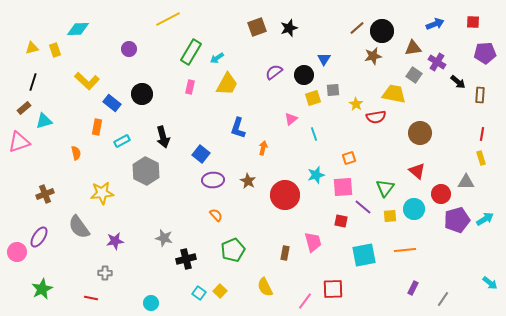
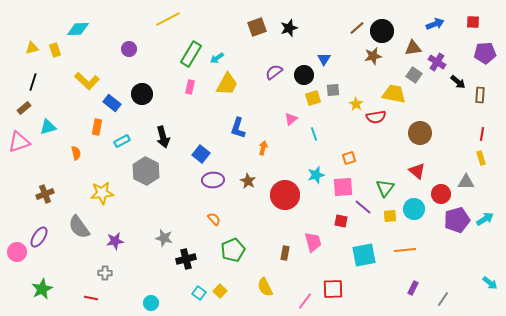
green rectangle at (191, 52): moved 2 px down
cyan triangle at (44, 121): moved 4 px right, 6 px down
orange semicircle at (216, 215): moved 2 px left, 4 px down
